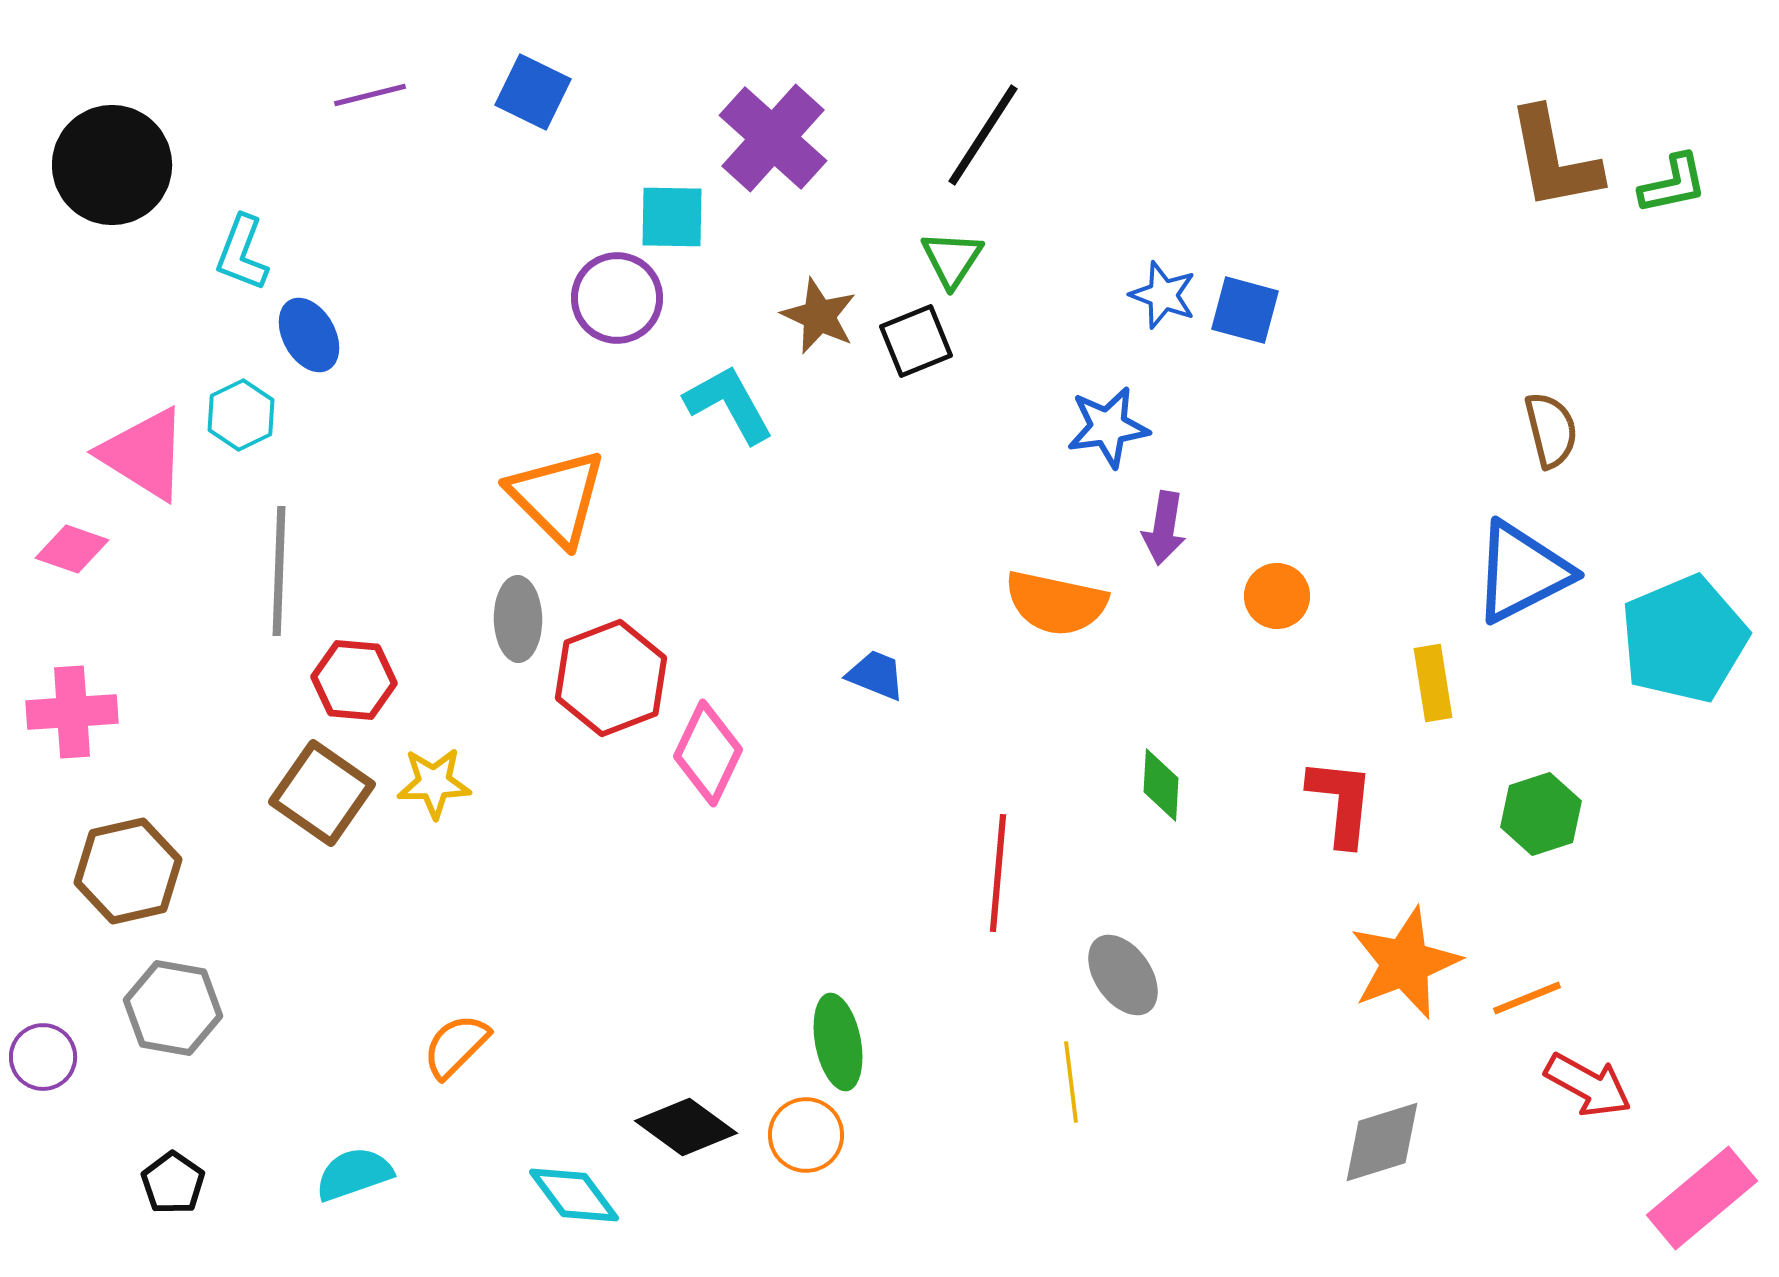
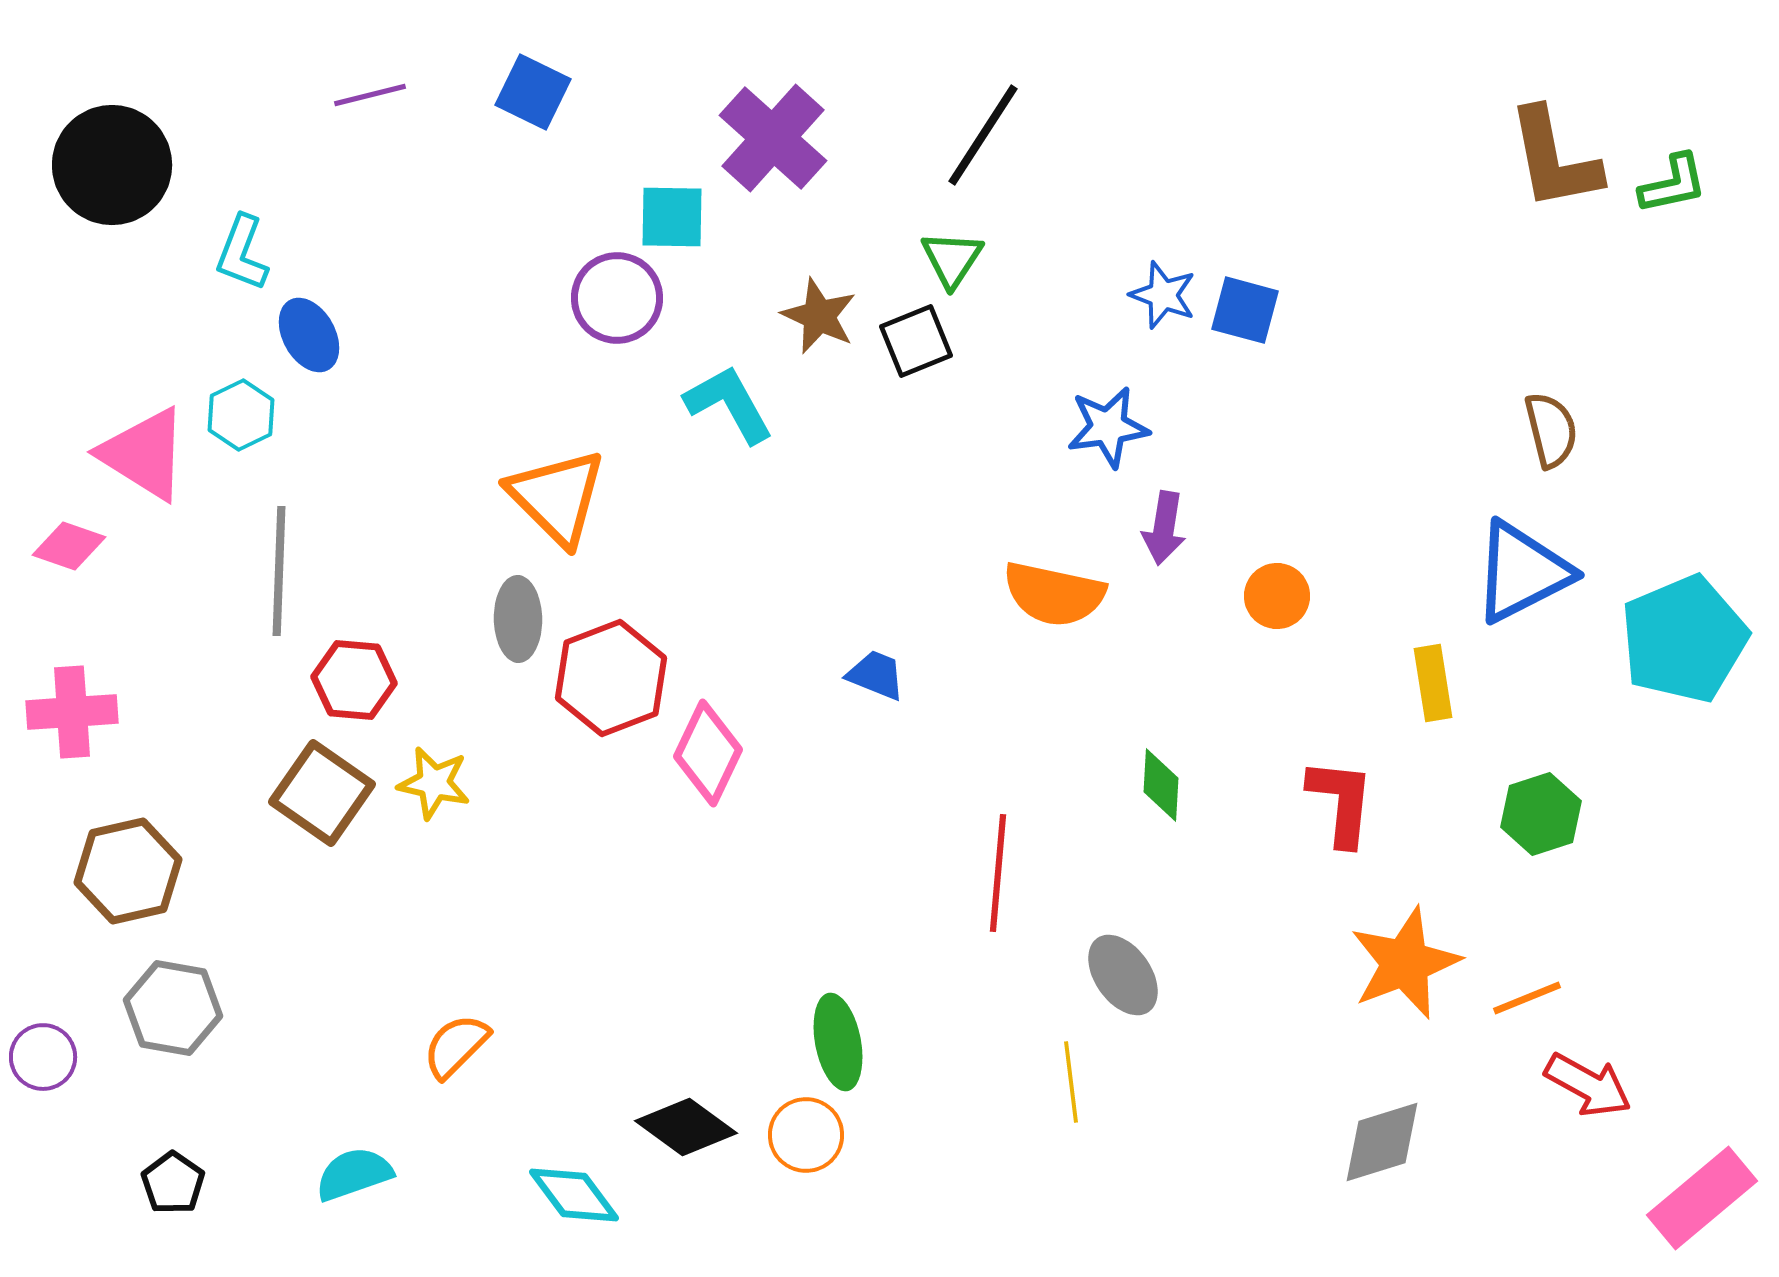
pink diamond at (72, 549): moved 3 px left, 3 px up
orange semicircle at (1056, 603): moved 2 px left, 9 px up
yellow star at (434, 783): rotated 14 degrees clockwise
